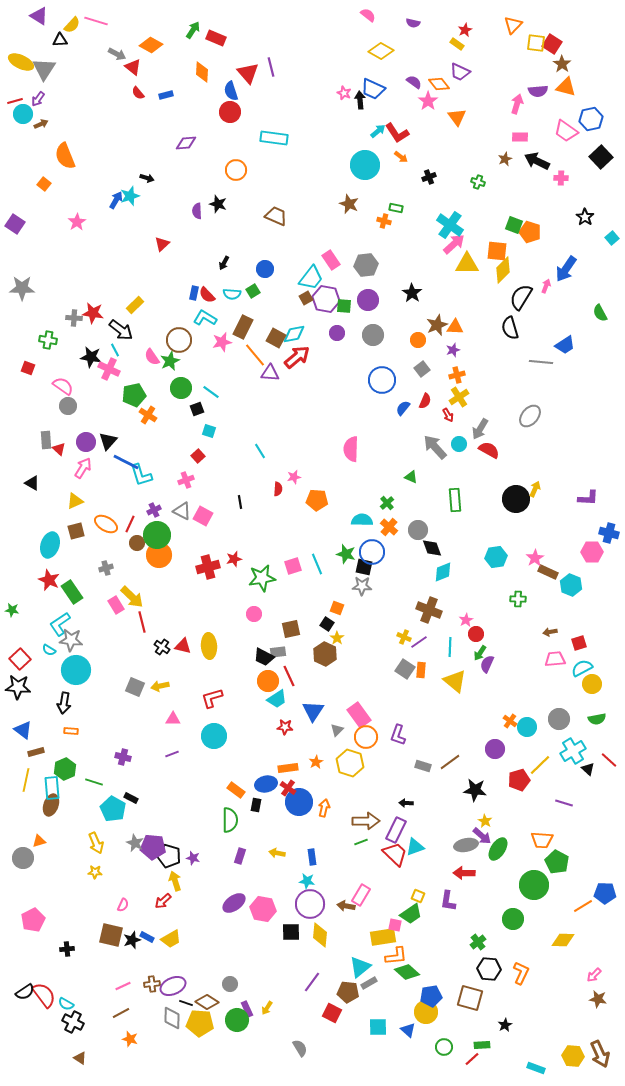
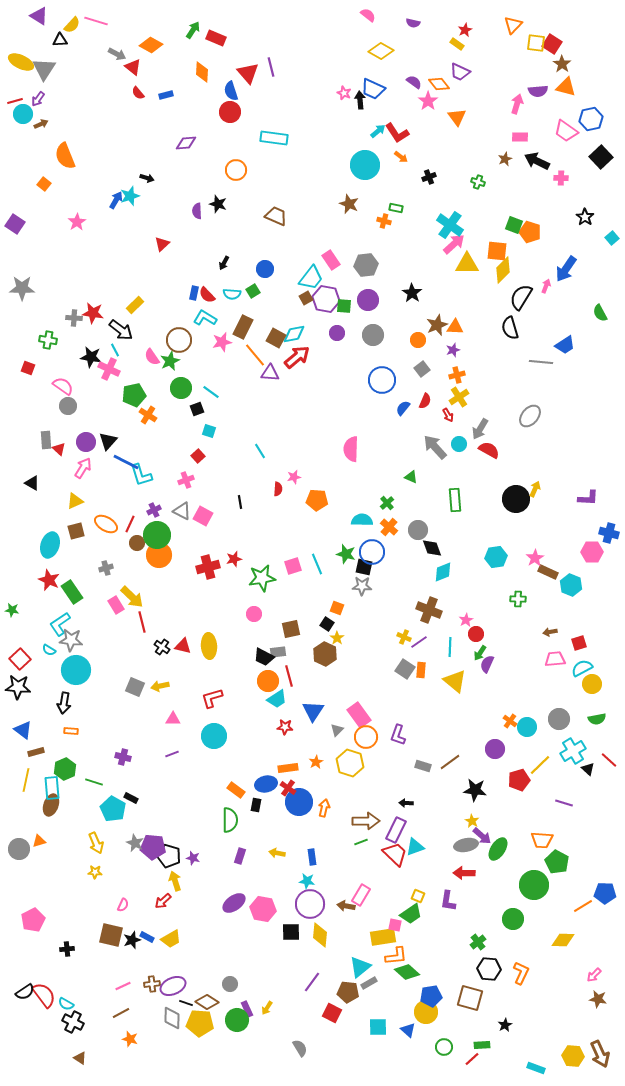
red line at (289, 676): rotated 10 degrees clockwise
yellow star at (485, 821): moved 13 px left
gray circle at (23, 858): moved 4 px left, 9 px up
